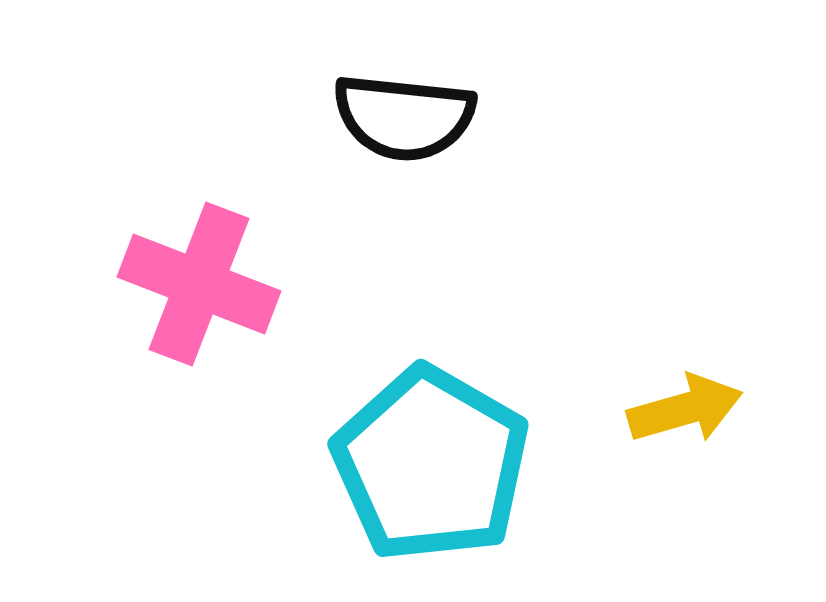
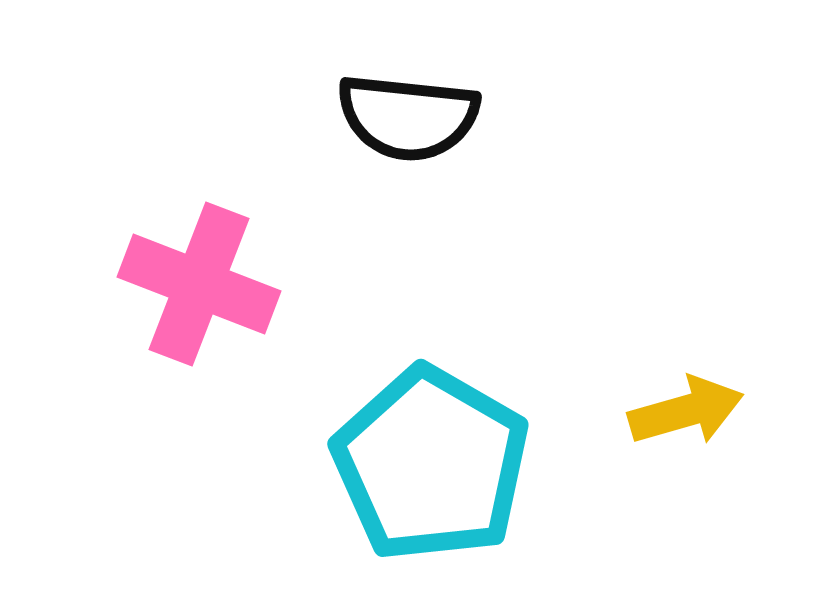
black semicircle: moved 4 px right
yellow arrow: moved 1 px right, 2 px down
